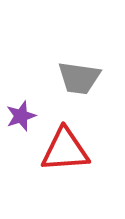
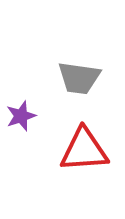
red triangle: moved 19 px right
